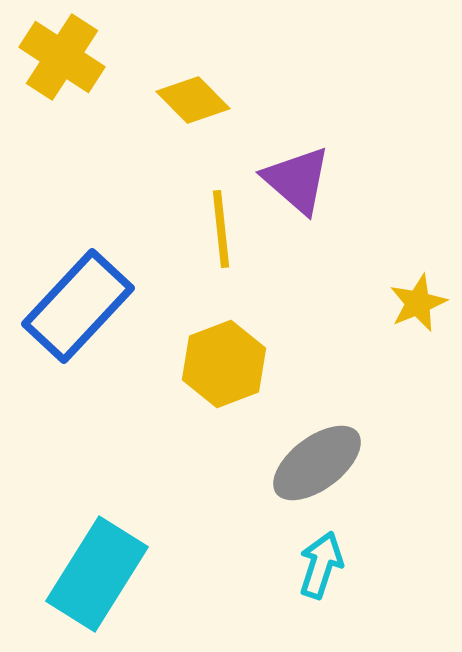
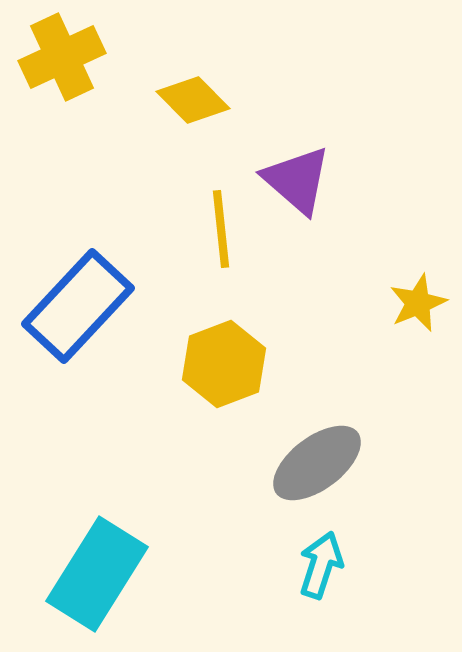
yellow cross: rotated 32 degrees clockwise
